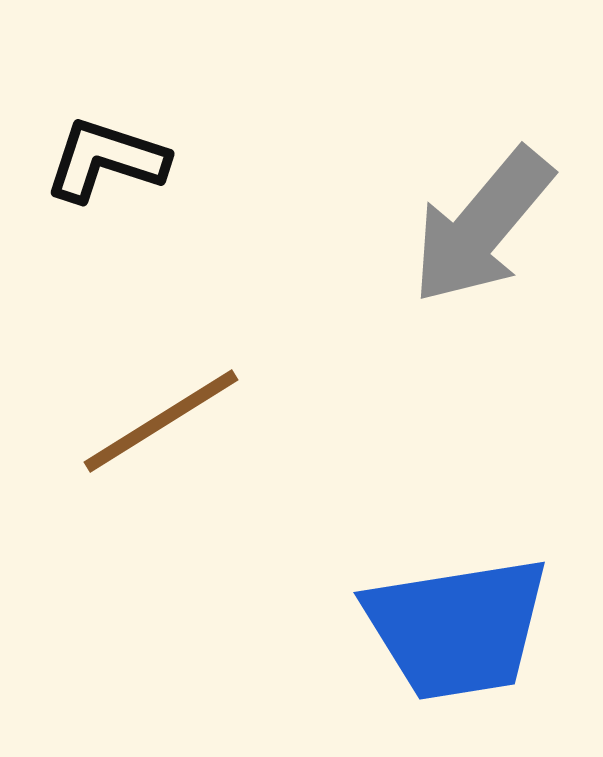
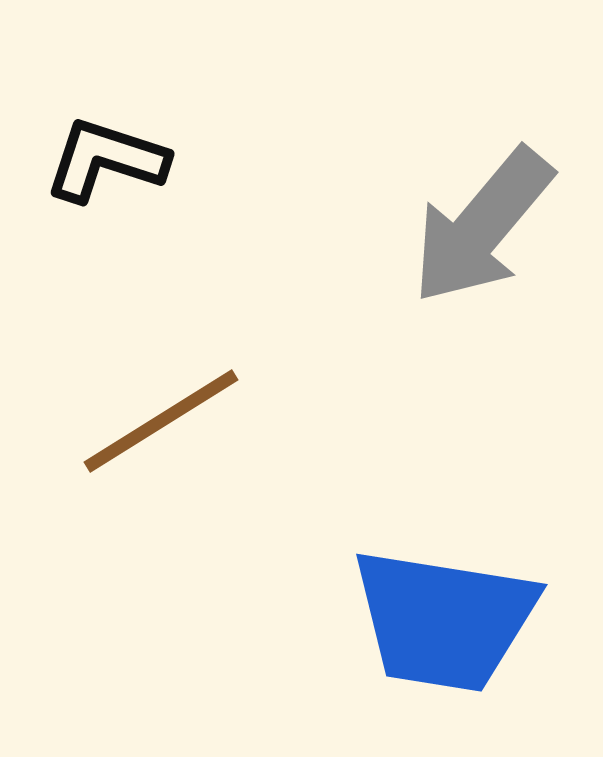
blue trapezoid: moved 13 px left, 8 px up; rotated 18 degrees clockwise
